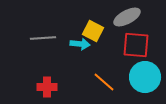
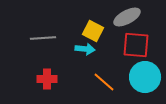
cyan arrow: moved 5 px right, 5 px down
red cross: moved 8 px up
